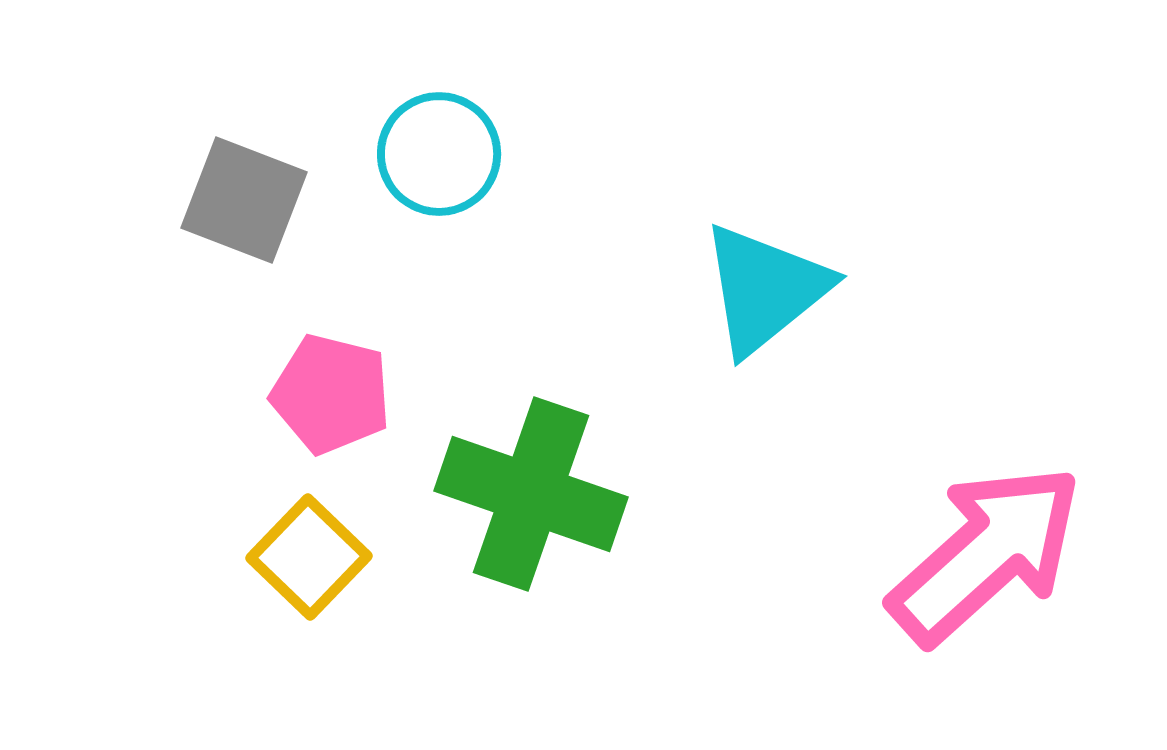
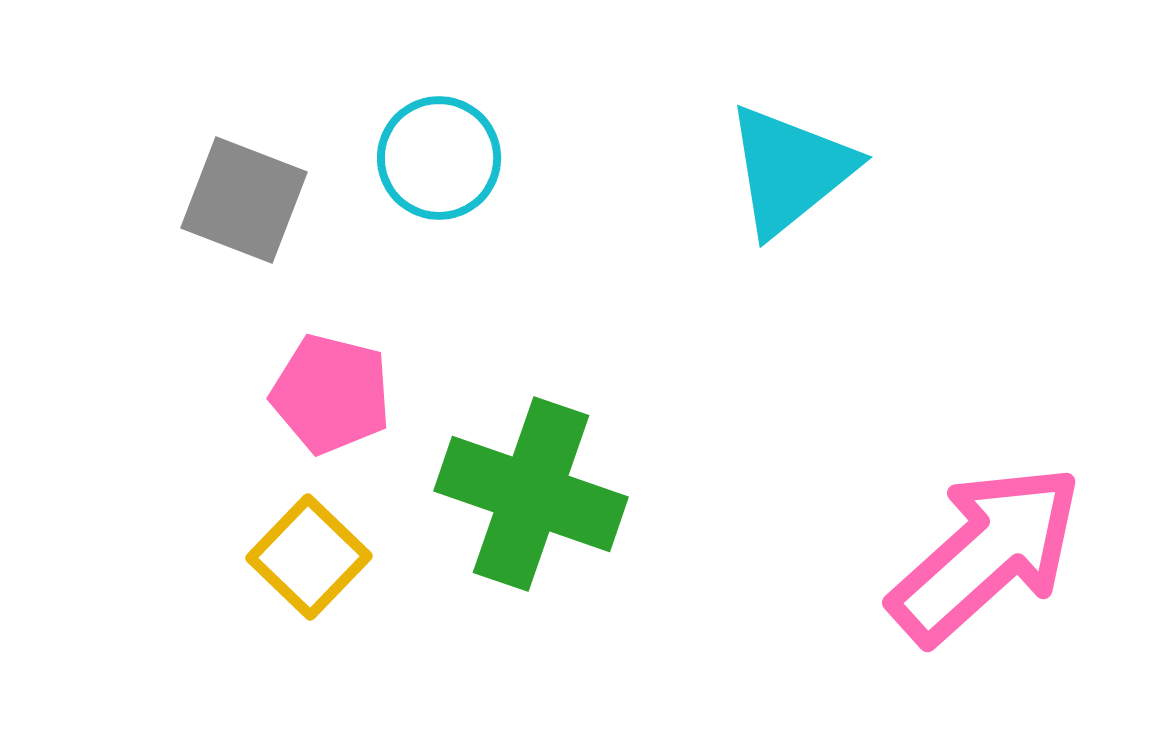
cyan circle: moved 4 px down
cyan triangle: moved 25 px right, 119 px up
